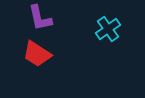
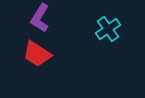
purple L-shape: rotated 44 degrees clockwise
